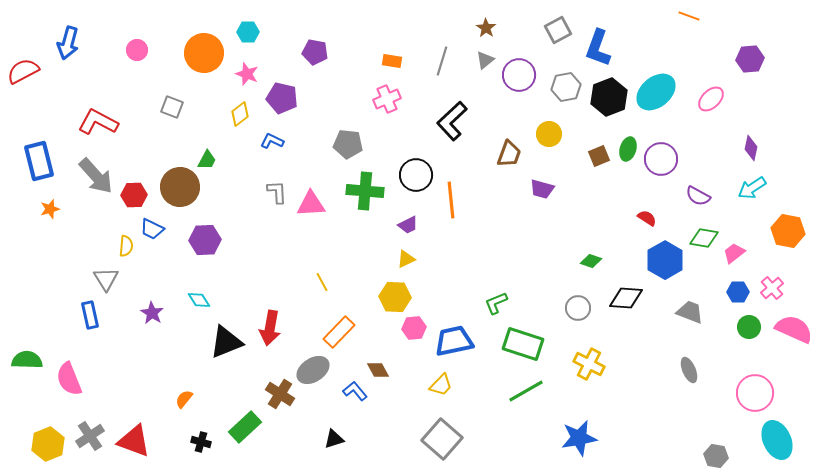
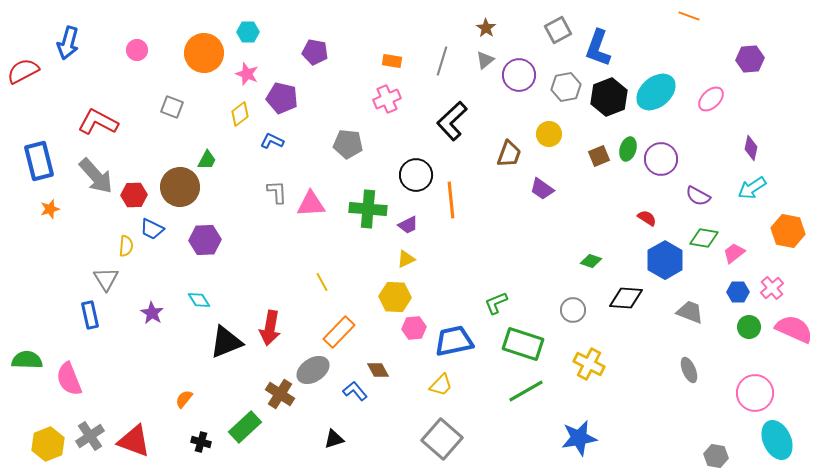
purple trapezoid at (542, 189): rotated 20 degrees clockwise
green cross at (365, 191): moved 3 px right, 18 px down
gray circle at (578, 308): moved 5 px left, 2 px down
